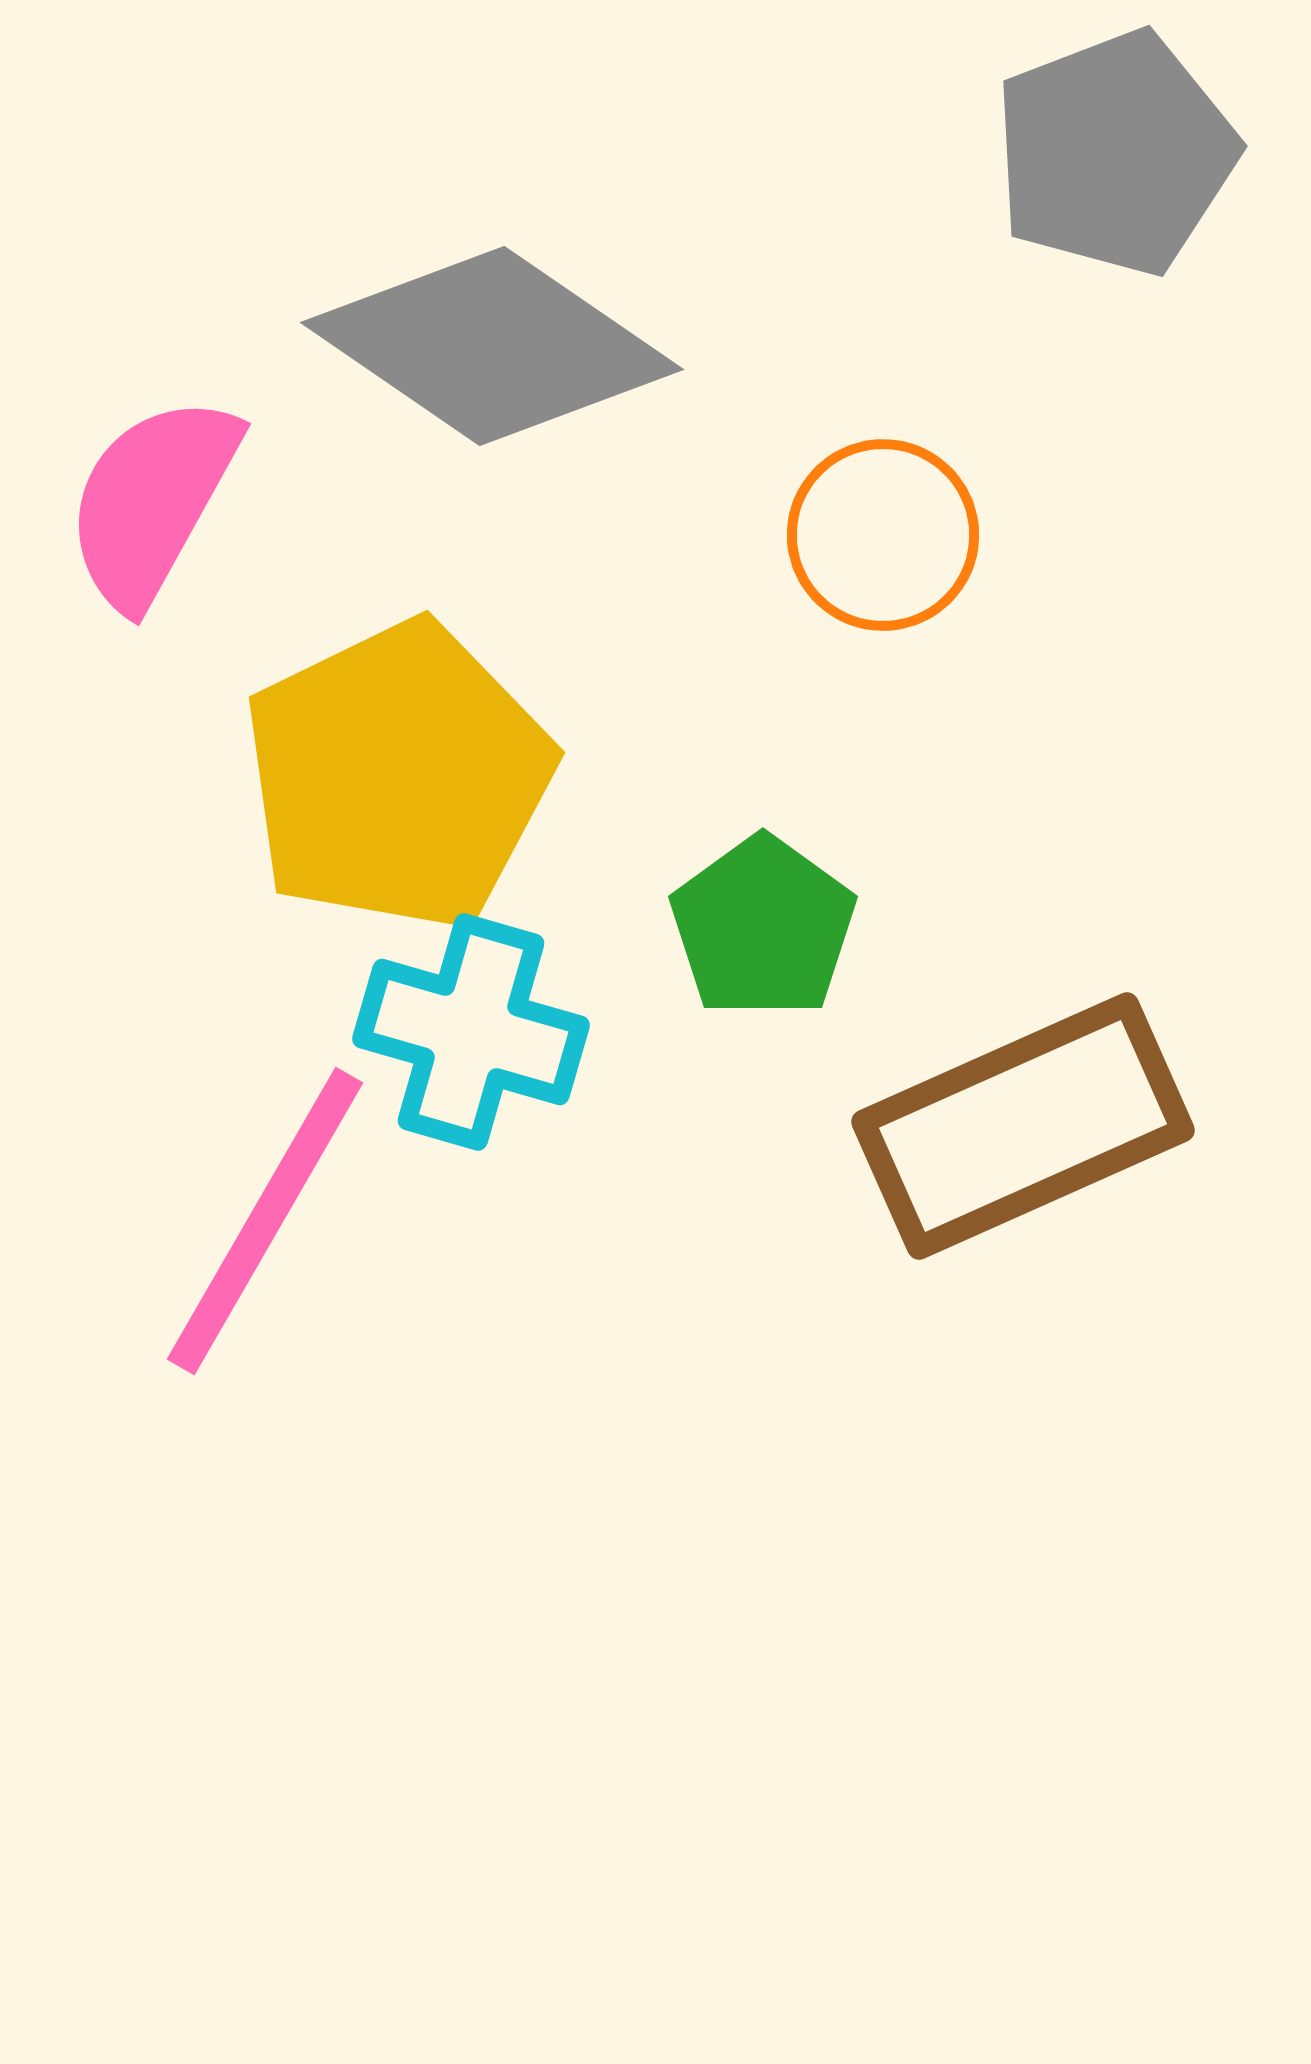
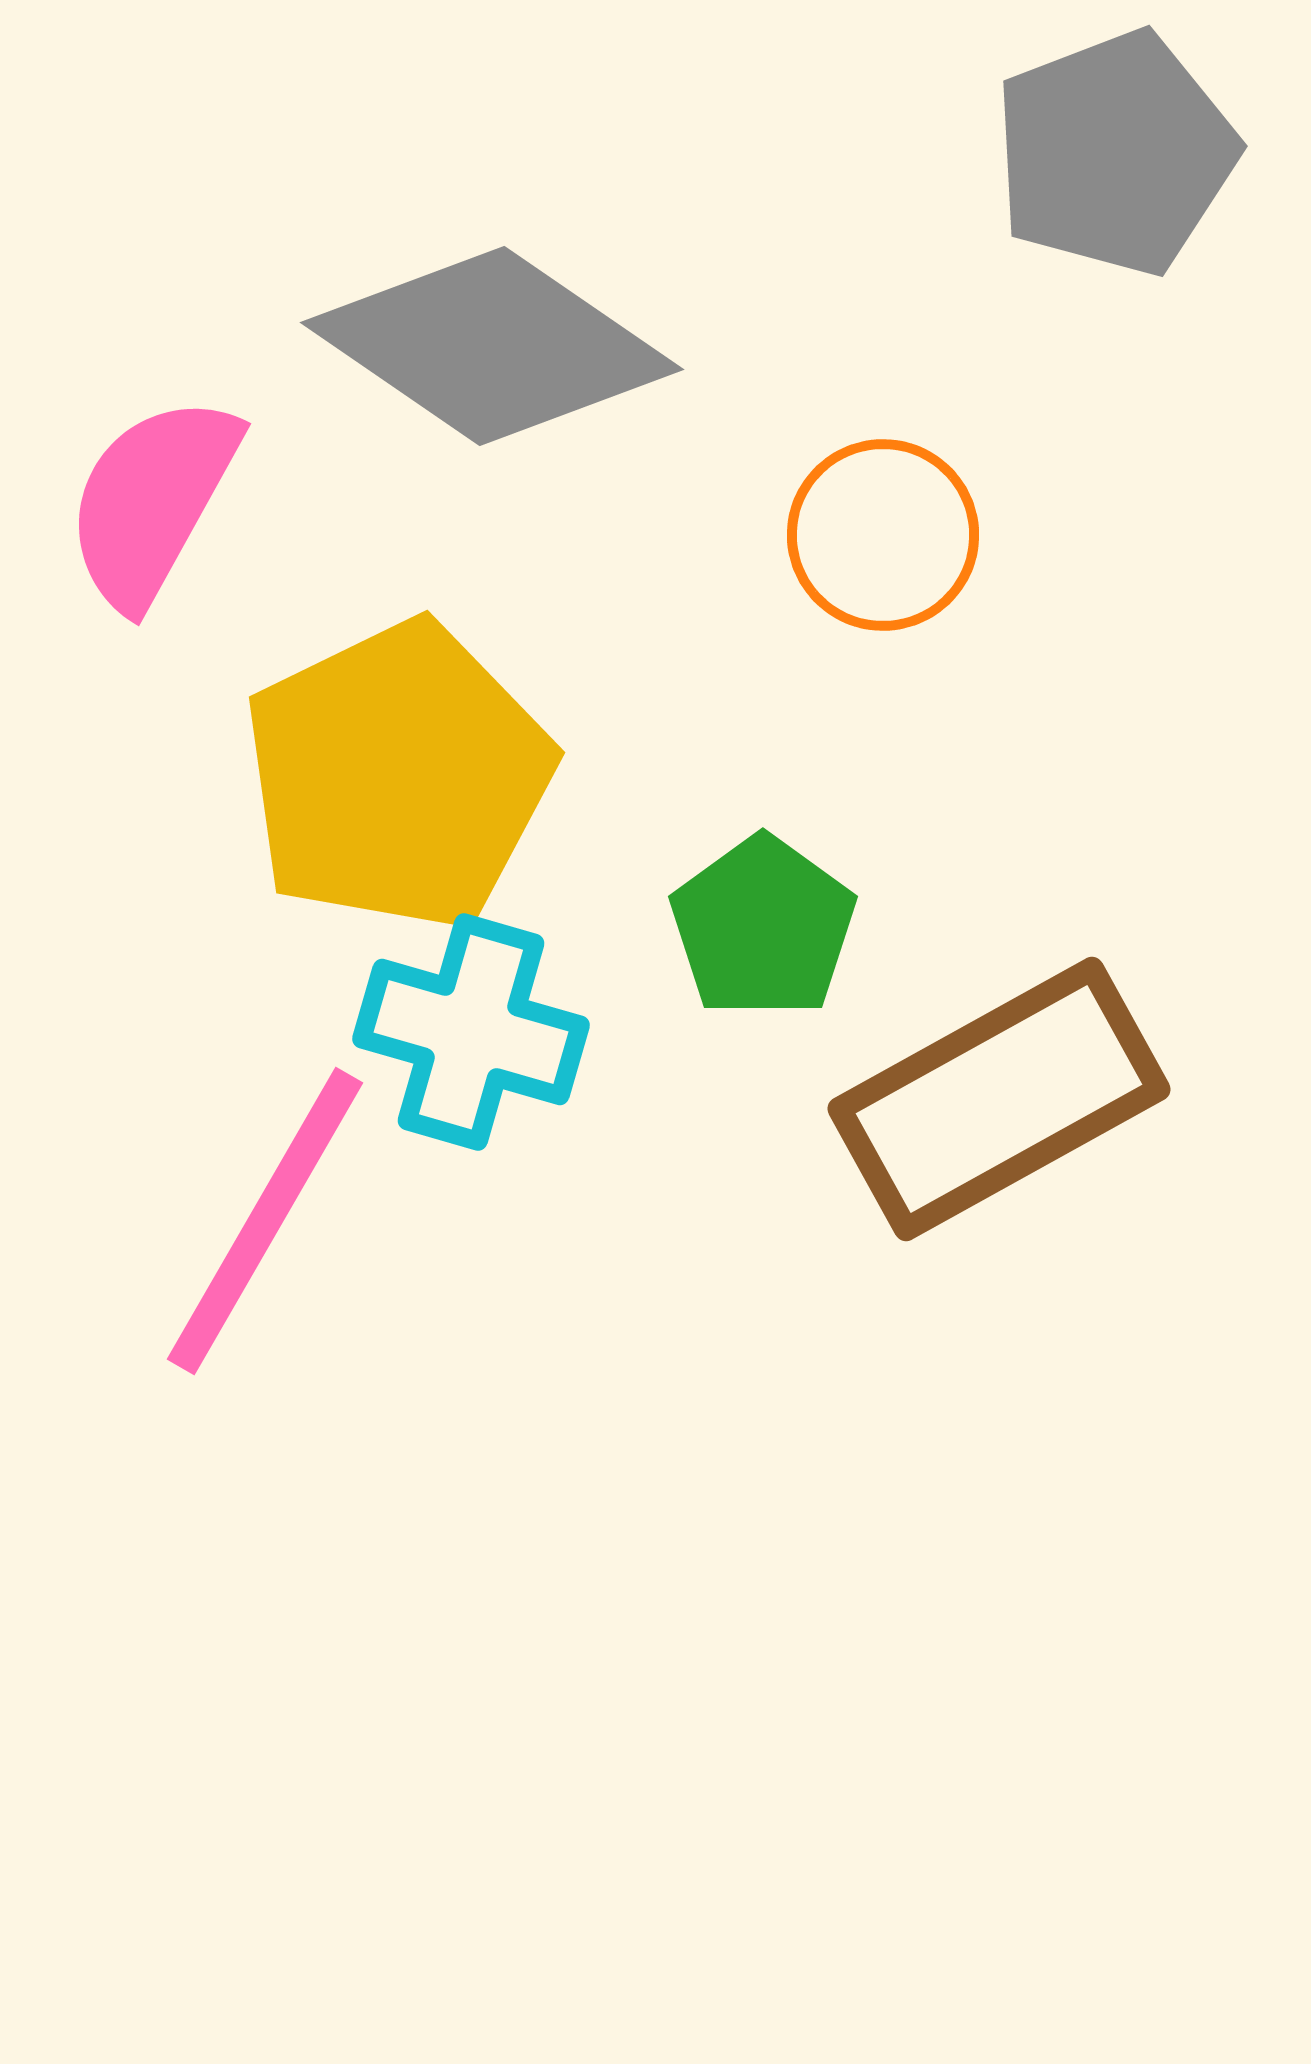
brown rectangle: moved 24 px left, 27 px up; rotated 5 degrees counterclockwise
